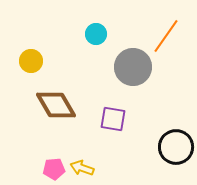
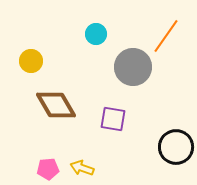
pink pentagon: moved 6 px left
